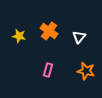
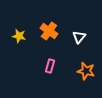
pink rectangle: moved 2 px right, 4 px up
